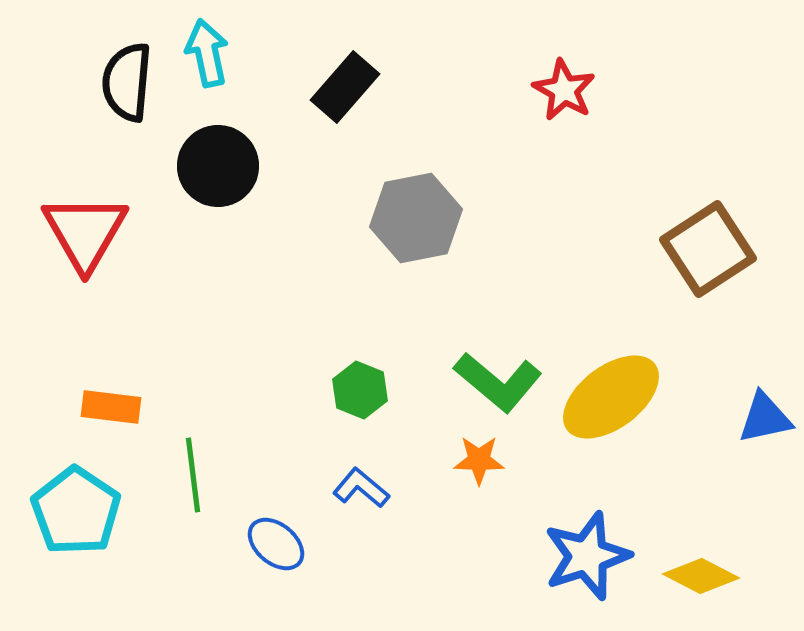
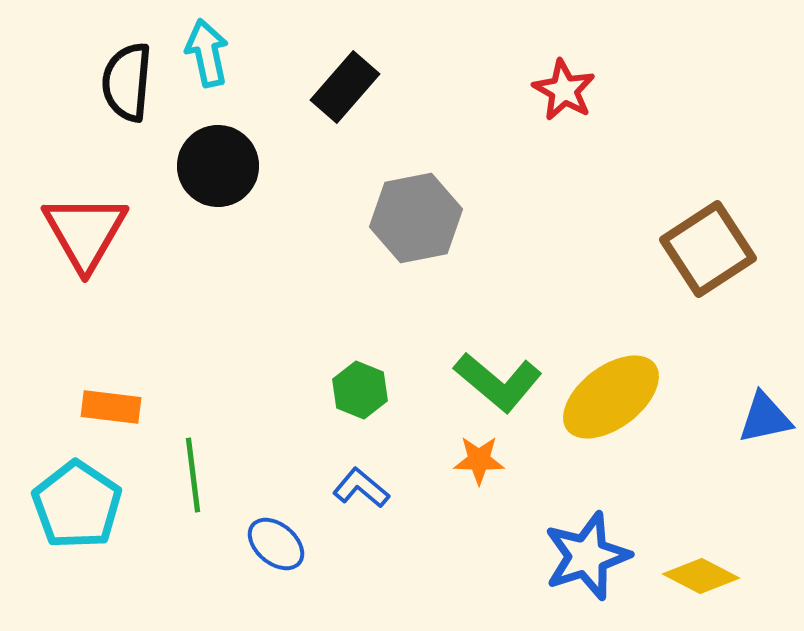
cyan pentagon: moved 1 px right, 6 px up
